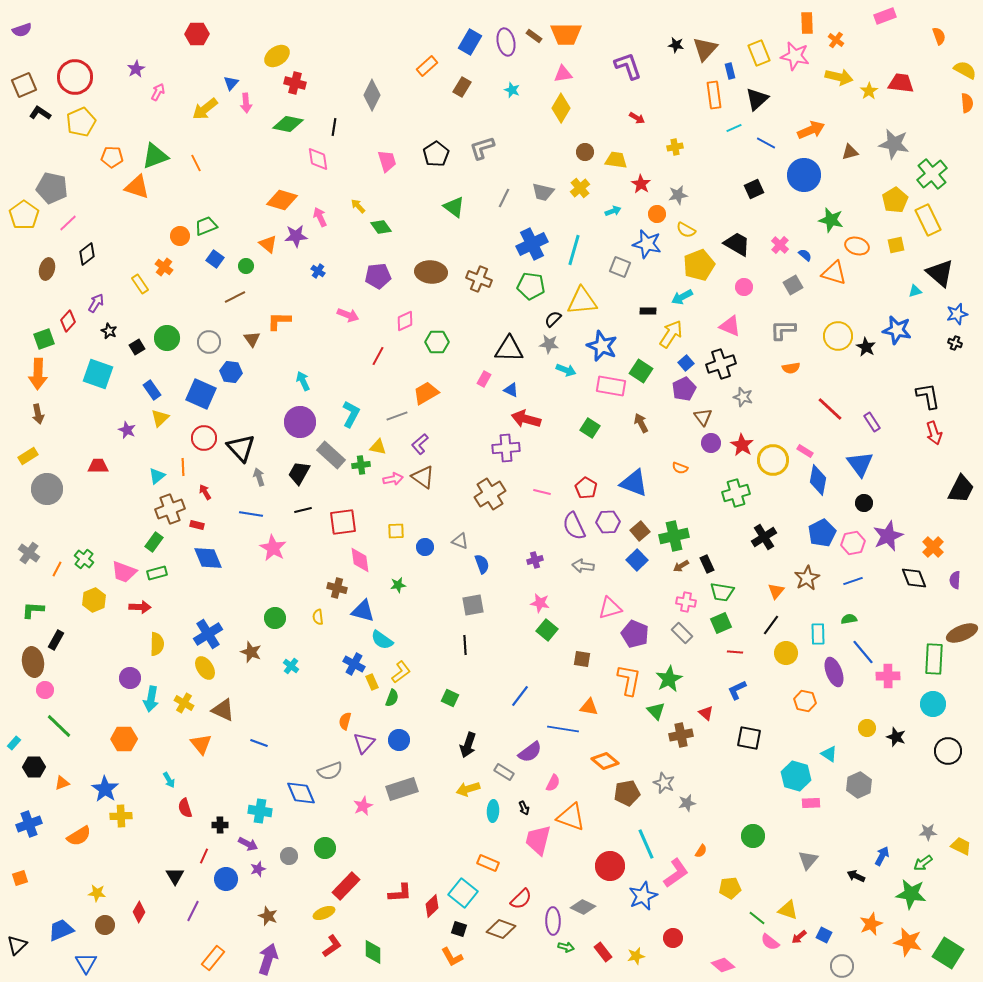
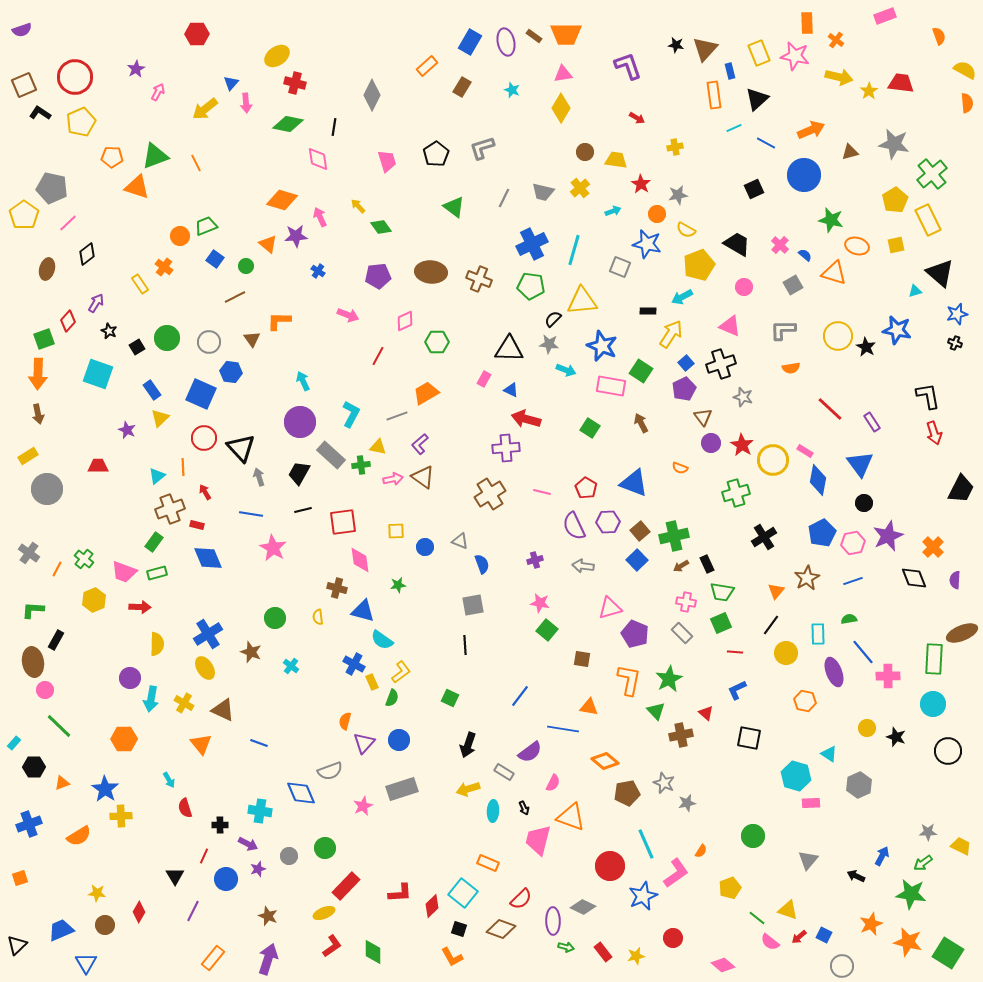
yellow pentagon at (730, 888): rotated 15 degrees counterclockwise
